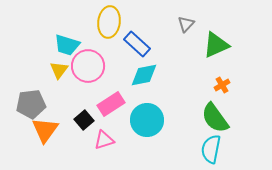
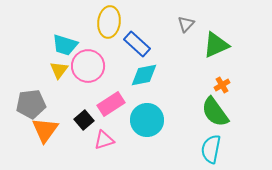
cyan trapezoid: moved 2 px left
green semicircle: moved 6 px up
